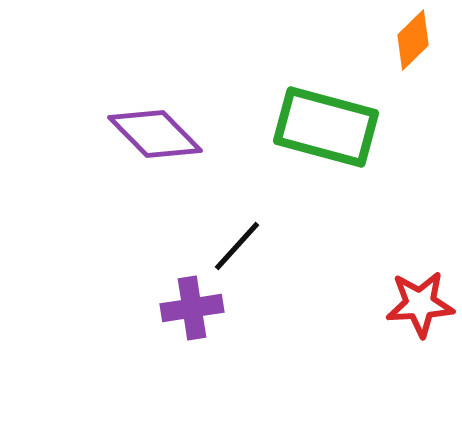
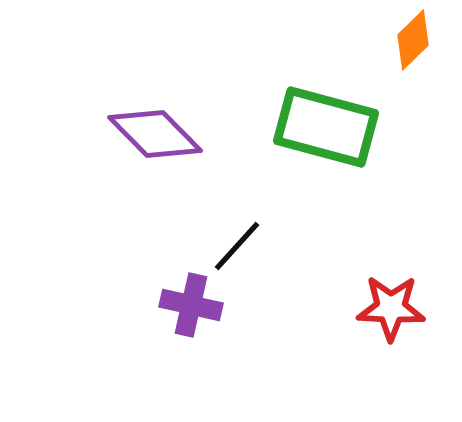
red star: moved 29 px left, 4 px down; rotated 6 degrees clockwise
purple cross: moved 1 px left, 3 px up; rotated 22 degrees clockwise
